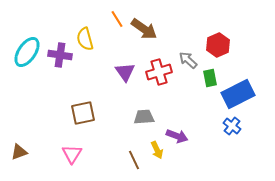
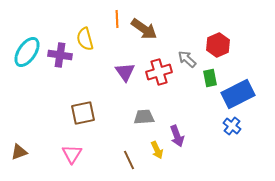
orange line: rotated 30 degrees clockwise
gray arrow: moved 1 px left, 1 px up
purple arrow: rotated 50 degrees clockwise
brown line: moved 5 px left
